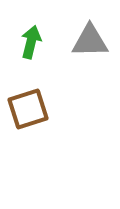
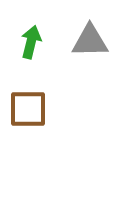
brown square: rotated 18 degrees clockwise
